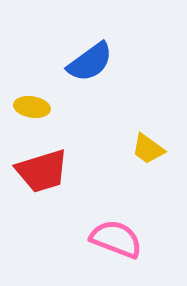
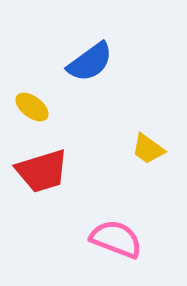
yellow ellipse: rotated 28 degrees clockwise
